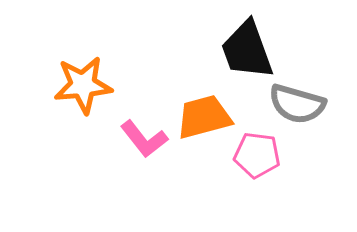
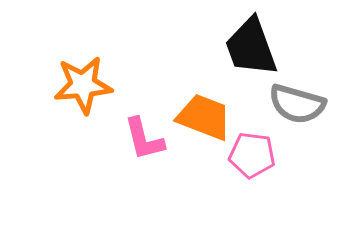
black trapezoid: moved 4 px right, 3 px up
orange trapezoid: rotated 36 degrees clockwise
pink L-shape: rotated 24 degrees clockwise
pink pentagon: moved 5 px left
